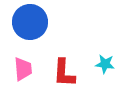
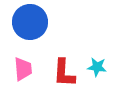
cyan star: moved 8 px left, 3 px down
